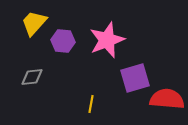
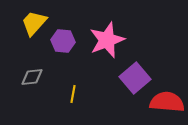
purple square: rotated 24 degrees counterclockwise
red semicircle: moved 3 px down
yellow line: moved 18 px left, 10 px up
